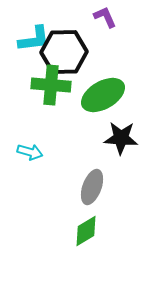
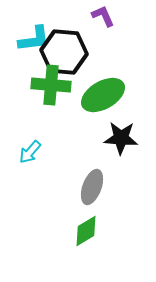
purple L-shape: moved 2 px left, 1 px up
black hexagon: rotated 6 degrees clockwise
cyan arrow: rotated 115 degrees clockwise
